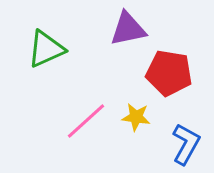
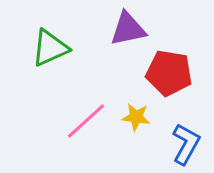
green triangle: moved 4 px right, 1 px up
